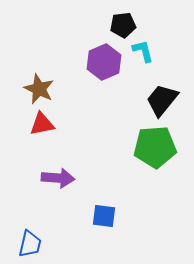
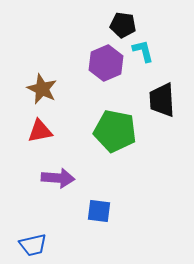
black pentagon: rotated 15 degrees clockwise
purple hexagon: moved 2 px right, 1 px down
brown star: moved 3 px right
black trapezoid: rotated 42 degrees counterclockwise
red triangle: moved 2 px left, 7 px down
green pentagon: moved 40 px left, 16 px up; rotated 15 degrees clockwise
blue square: moved 5 px left, 5 px up
blue trapezoid: moved 3 px right, 1 px down; rotated 64 degrees clockwise
